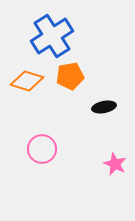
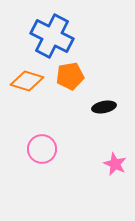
blue cross: rotated 30 degrees counterclockwise
